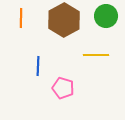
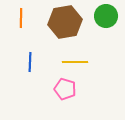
brown hexagon: moved 1 px right, 2 px down; rotated 20 degrees clockwise
yellow line: moved 21 px left, 7 px down
blue line: moved 8 px left, 4 px up
pink pentagon: moved 2 px right, 1 px down
